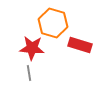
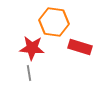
orange hexagon: moved 1 px right, 1 px up; rotated 8 degrees counterclockwise
red rectangle: moved 2 px down
